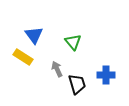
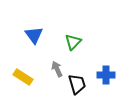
green triangle: rotated 24 degrees clockwise
yellow rectangle: moved 20 px down
